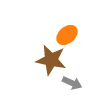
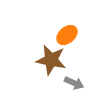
gray arrow: moved 2 px right
